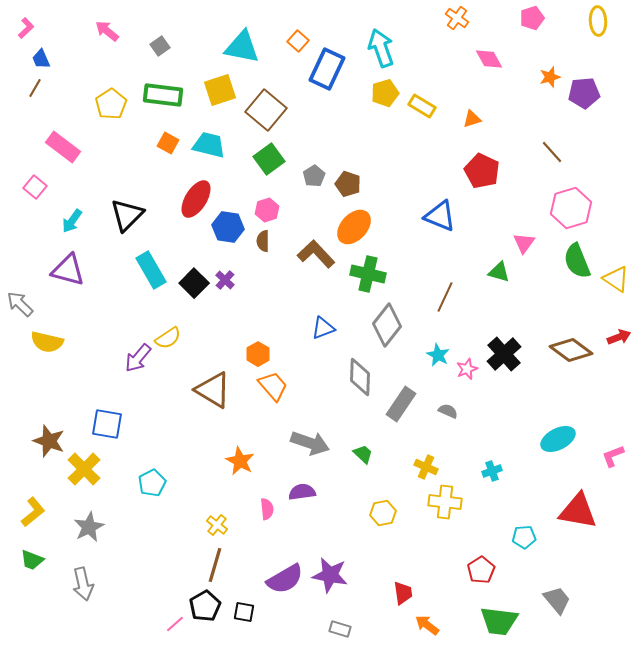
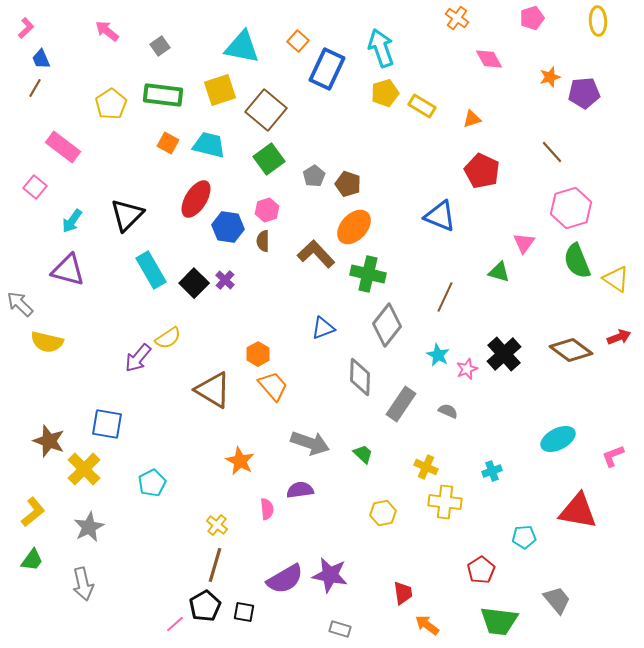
purple semicircle at (302, 492): moved 2 px left, 2 px up
green trapezoid at (32, 560): rotated 75 degrees counterclockwise
